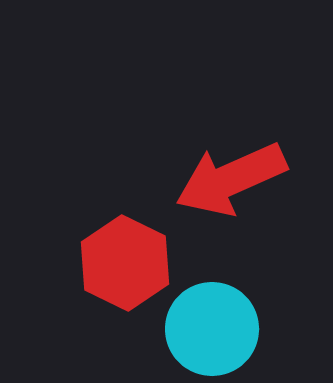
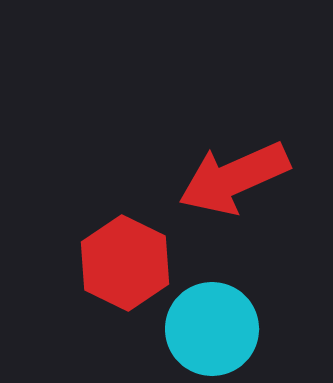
red arrow: moved 3 px right, 1 px up
